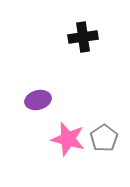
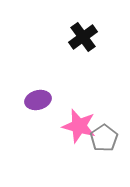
black cross: rotated 28 degrees counterclockwise
pink star: moved 11 px right, 13 px up
